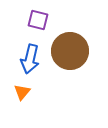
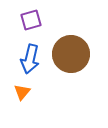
purple square: moved 7 px left; rotated 30 degrees counterclockwise
brown circle: moved 1 px right, 3 px down
